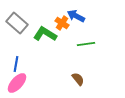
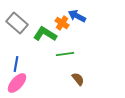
blue arrow: moved 1 px right
green line: moved 21 px left, 10 px down
